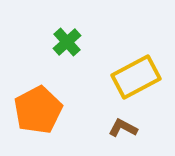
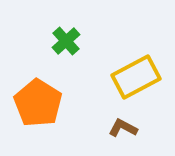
green cross: moved 1 px left, 1 px up
orange pentagon: moved 7 px up; rotated 12 degrees counterclockwise
